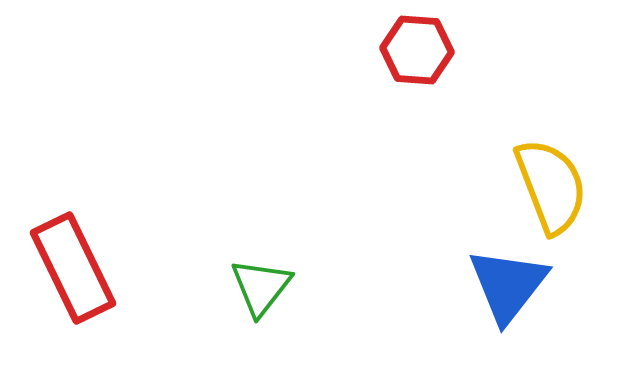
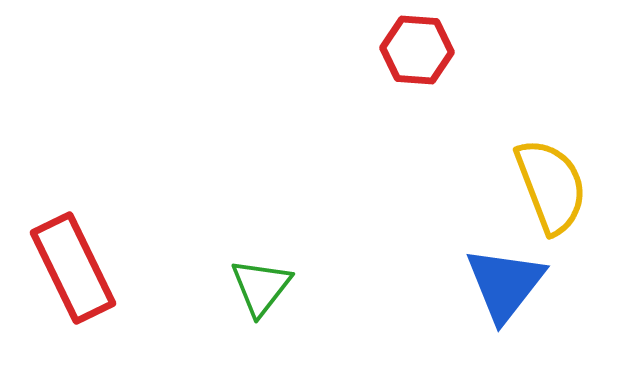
blue triangle: moved 3 px left, 1 px up
